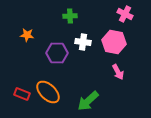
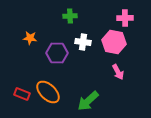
pink cross: moved 4 px down; rotated 28 degrees counterclockwise
orange star: moved 3 px right, 3 px down
